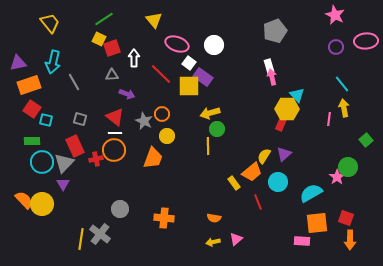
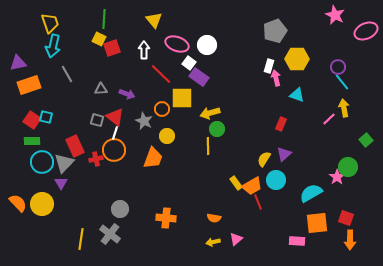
green line at (104, 19): rotated 54 degrees counterclockwise
yellow trapezoid at (50, 23): rotated 20 degrees clockwise
pink ellipse at (366, 41): moved 10 px up; rotated 20 degrees counterclockwise
white circle at (214, 45): moved 7 px left
purple circle at (336, 47): moved 2 px right, 20 px down
white arrow at (134, 58): moved 10 px right, 8 px up
cyan arrow at (53, 62): moved 16 px up
white rectangle at (269, 66): rotated 32 degrees clockwise
gray triangle at (112, 75): moved 11 px left, 14 px down
purple rectangle at (203, 77): moved 4 px left
pink arrow at (272, 77): moved 4 px right, 1 px down
gray line at (74, 82): moved 7 px left, 8 px up
cyan line at (342, 84): moved 2 px up
yellow square at (189, 86): moved 7 px left, 12 px down
cyan triangle at (297, 95): rotated 28 degrees counterclockwise
red square at (32, 109): moved 11 px down
yellow hexagon at (287, 109): moved 10 px right, 50 px up
orange circle at (162, 114): moved 5 px up
gray square at (80, 119): moved 17 px right, 1 px down
pink line at (329, 119): rotated 40 degrees clockwise
cyan square at (46, 120): moved 3 px up
white line at (115, 133): rotated 72 degrees counterclockwise
yellow semicircle at (264, 156): moved 3 px down
orange trapezoid at (252, 172): moved 14 px down; rotated 10 degrees clockwise
cyan circle at (278, 182): moved 2 px left, 2 px up
yellow rectangle at (234, 183): moved 2 px right
purple triangle at (63, 184): moved 2 px left, 1 px up
orange semicircle at (24, 200): moved 6 px left, 3 px down
orange cross at (164, 218): moved 2 px right
gray cross at (100, 234): moved 10 px right
pink rectangle at (302, 241): moved 5 px left
